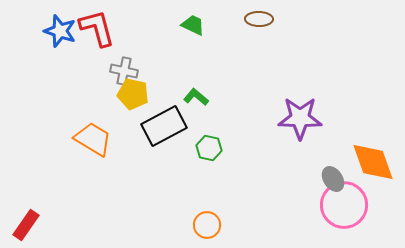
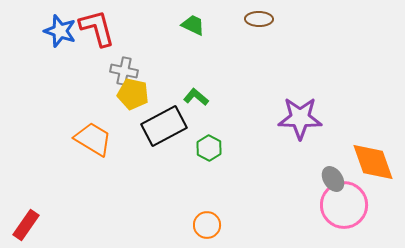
green hexagon: rotated 15 degrees clockwise
